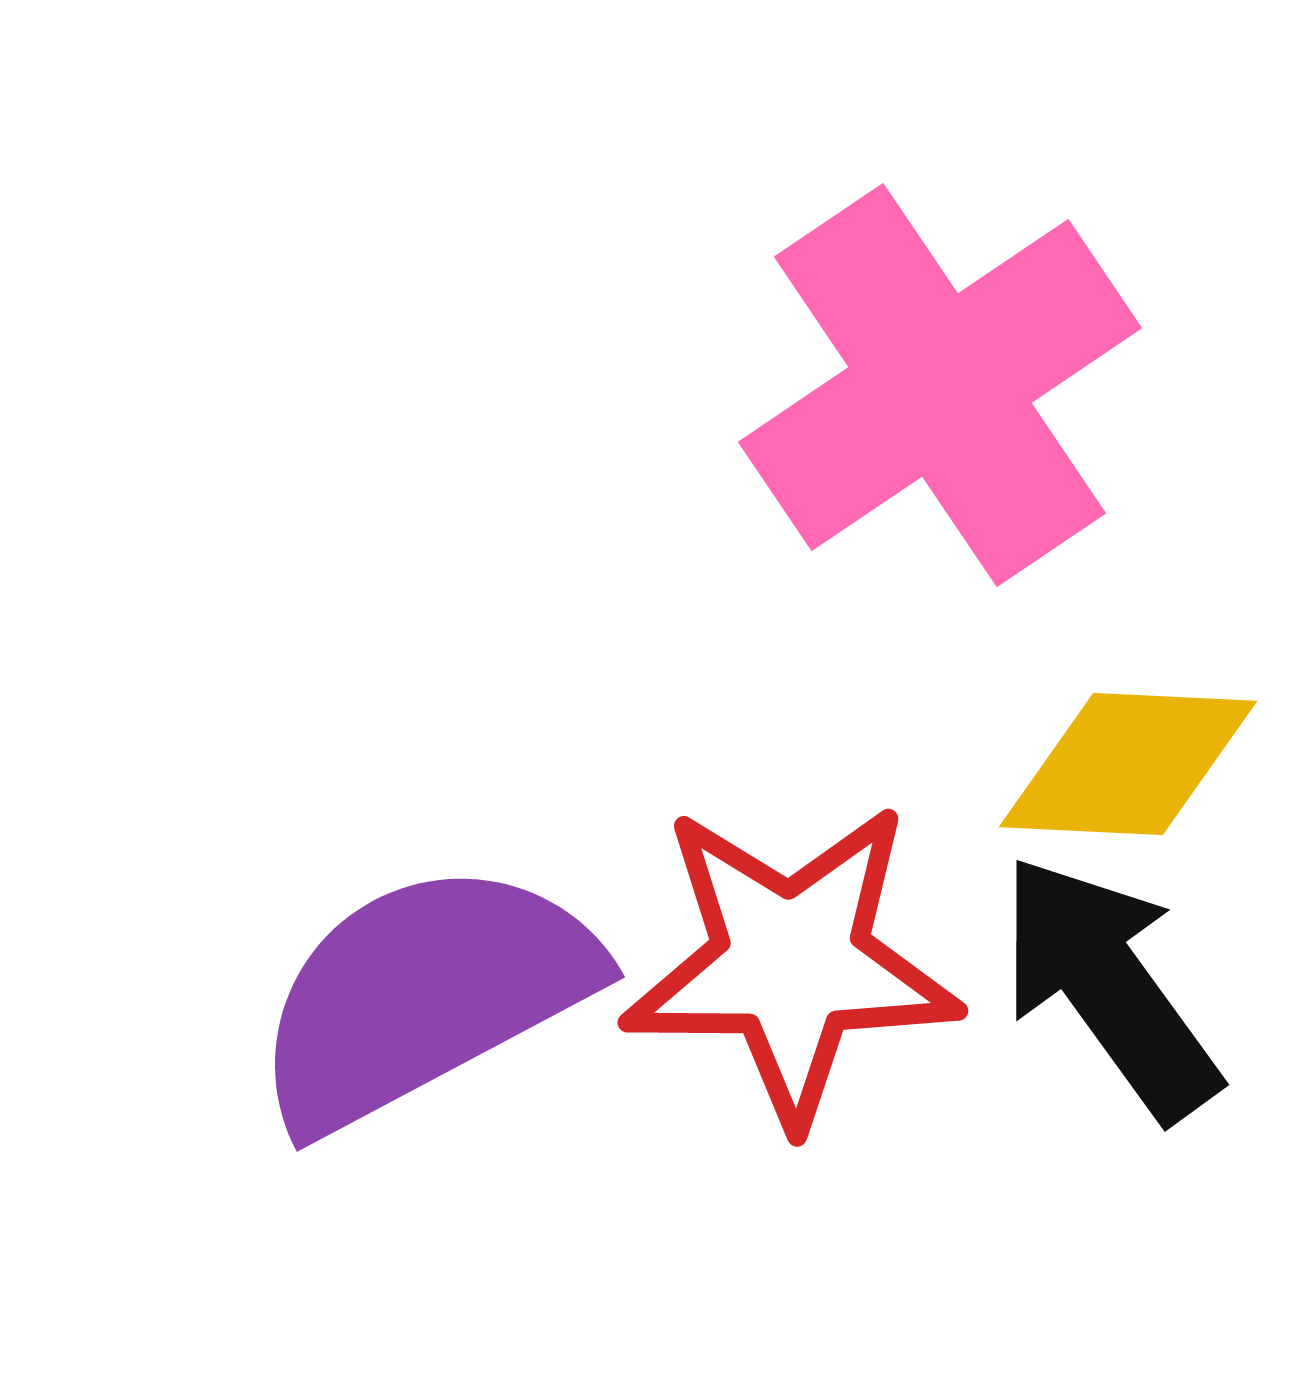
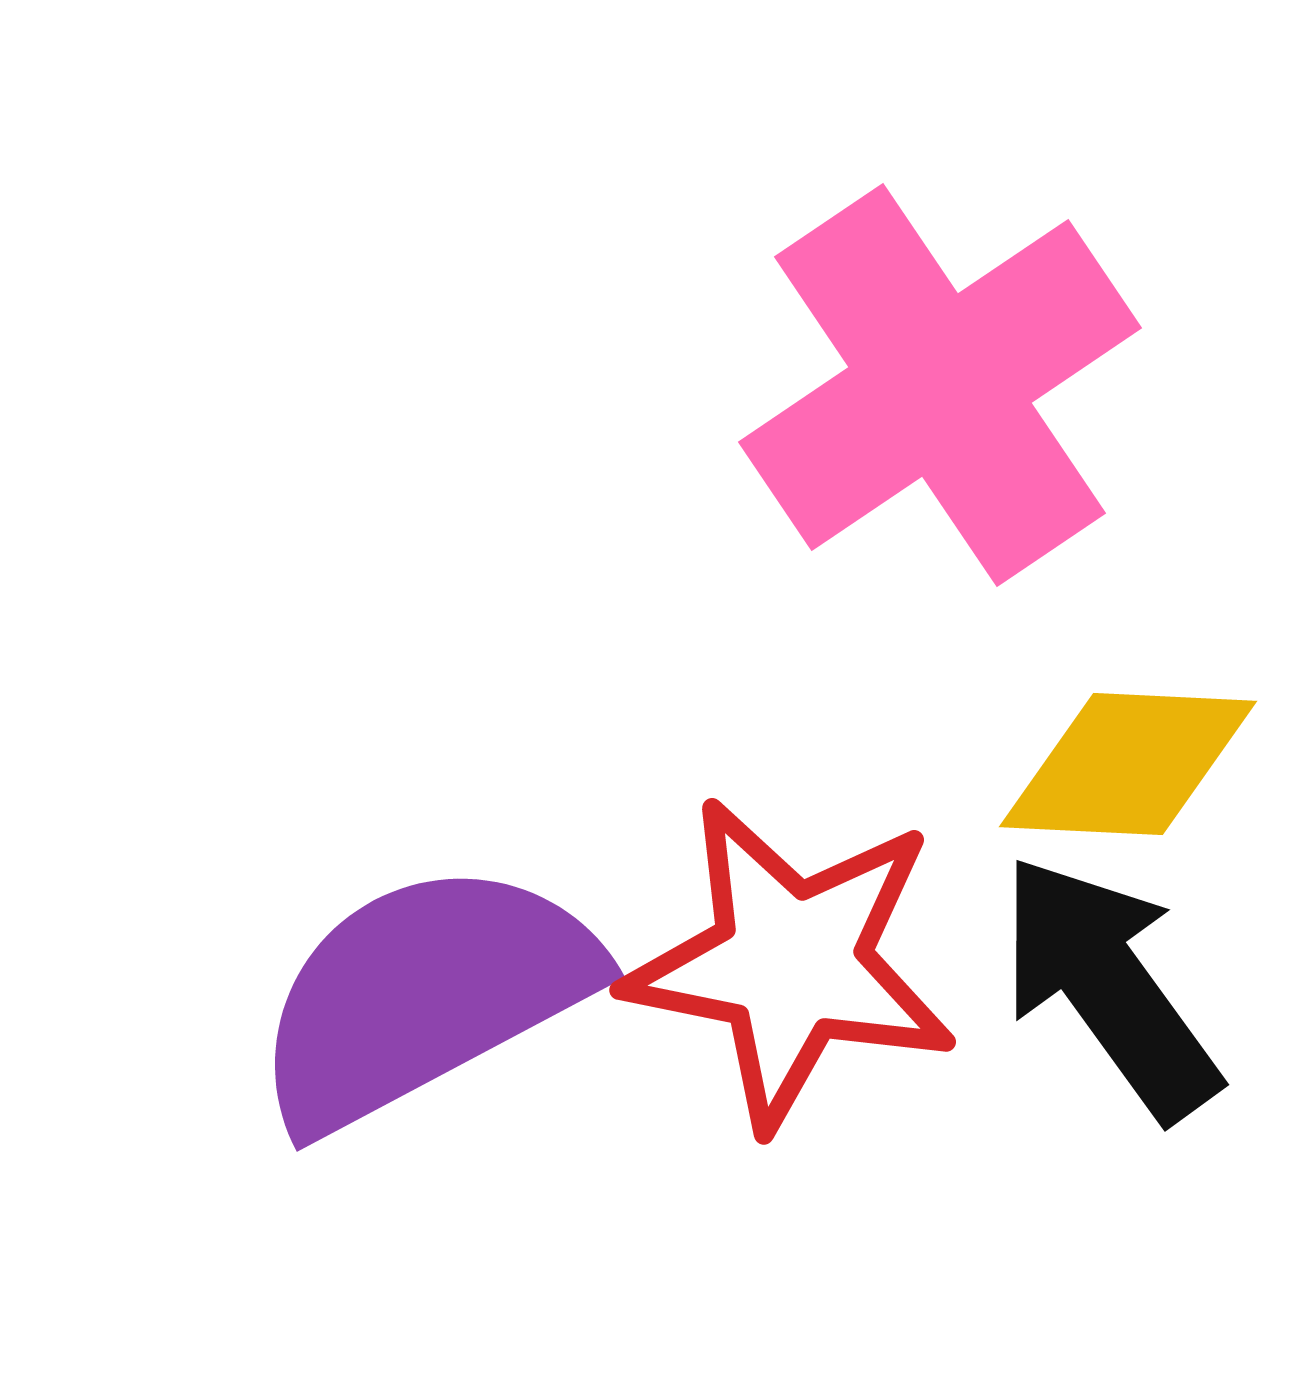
red star: rotated 11 degrees clockwise
